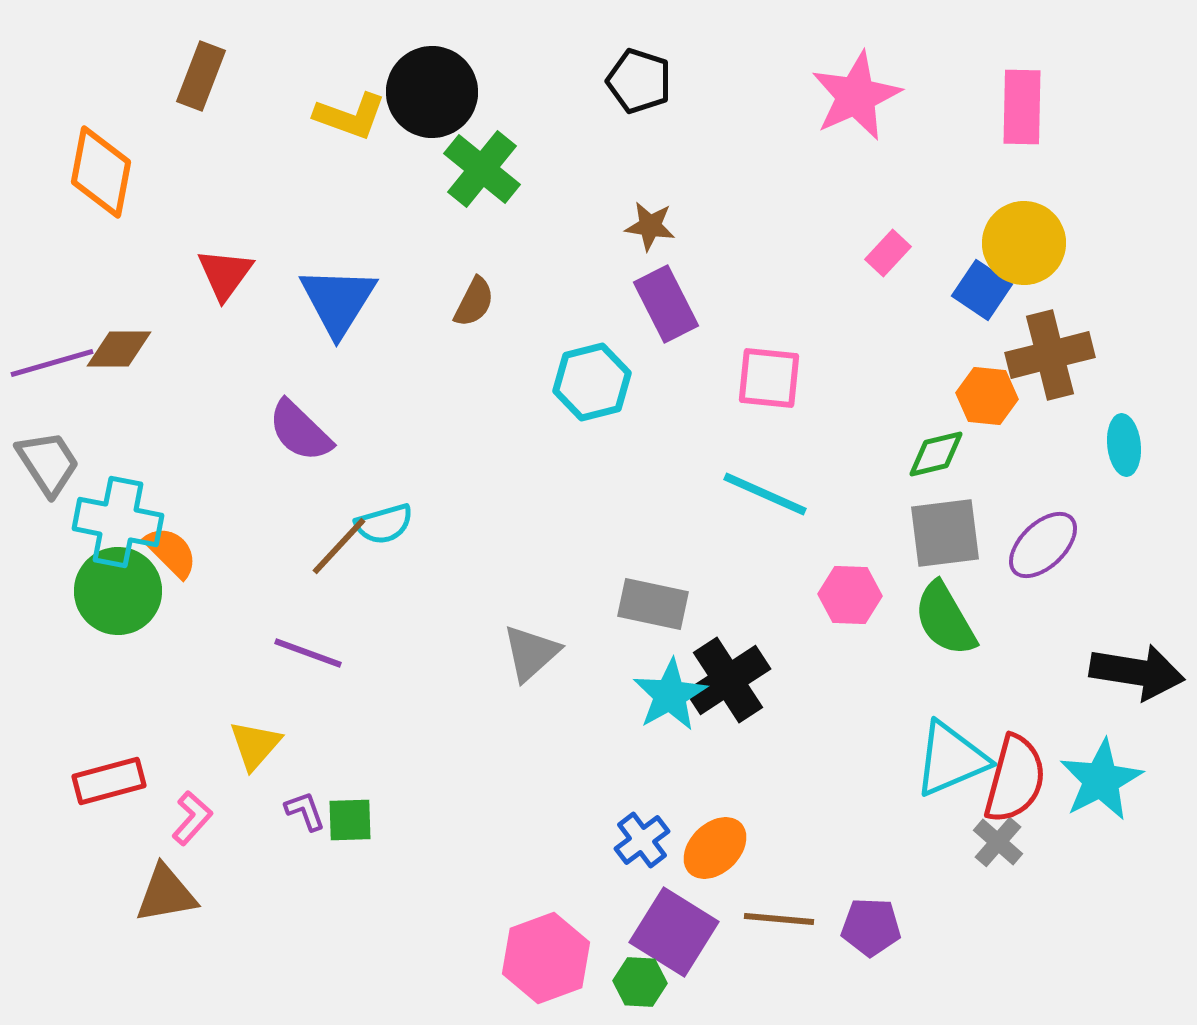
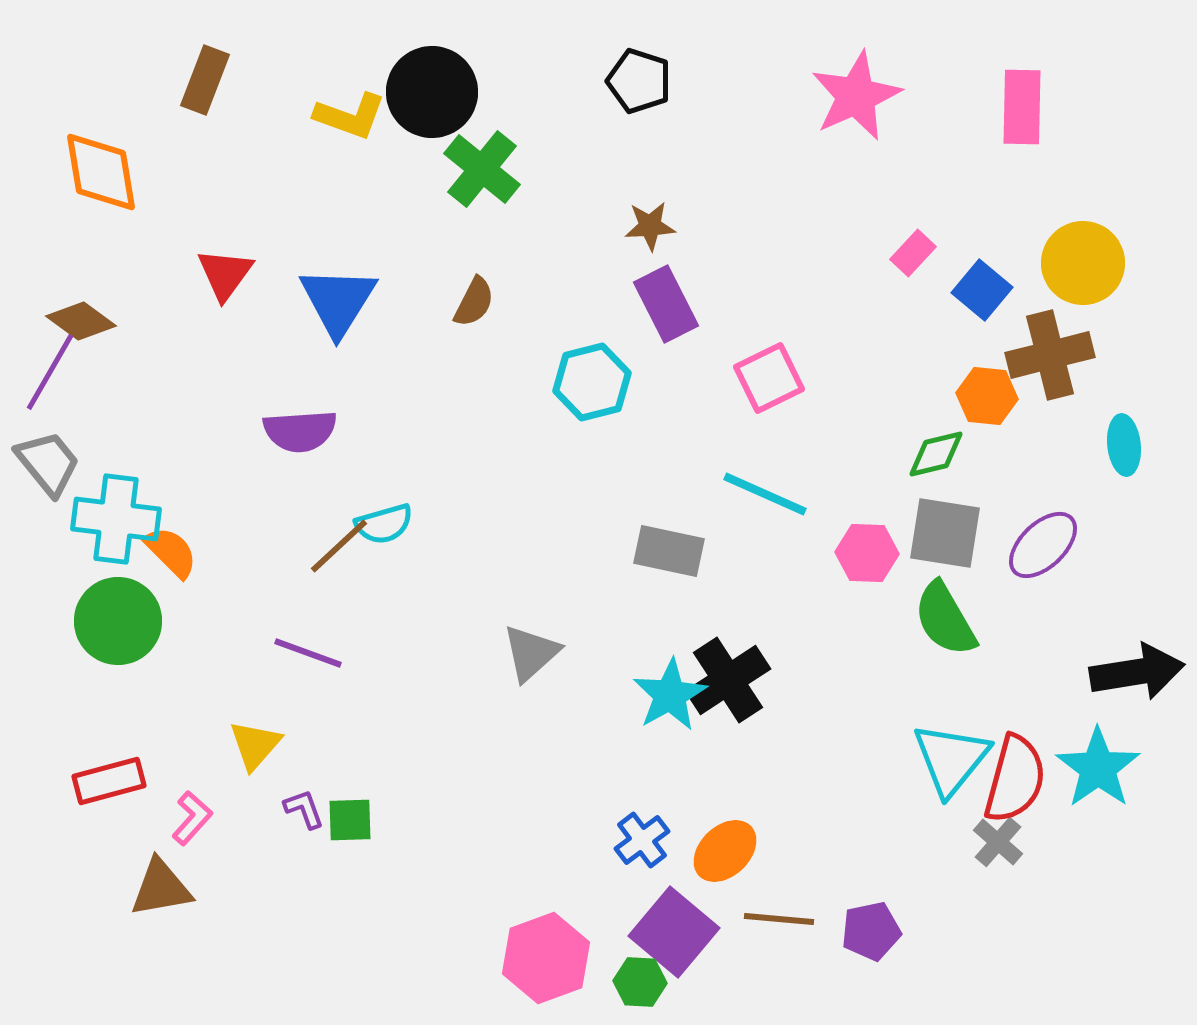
brown rectangle at (201, 76): moved 4 px right, 4 px down
orange diamond at (101, 172): rotated 20 degrees counterclockwise
brown star at (650, 226): rotated 12 degrees counterclockwise
yellow circle at (1024, 243): moved 59 px right, 20 px down
pink rectangle at (888, 253): moved 25 px right
blue square at (982, 290): rotated 6 degrees clockwise
brown diamond at (119, 349): moved 38 px left, 28 px up; rotated 36 degrees clockwise
purple line at (52, 363): moved 2 px left, 9 px down; rotated 44 degrees counterclockwise
pink square at (769, 378): rotated 32 degrees counterclockwise
purple semicircle at (300, 431): rotated 48 degrees counterclockwise
gray trapezoid at (48, 463): rotated 6 degrees counterclockwise
cyan cross at (118, 522): moved 2 px left, 3 px up; rotated 4 degrees counterclockwise
gray square at (945, 533): rotated 16 degrees clockwise
brown line at (339, 546): rotated 4 degrees clockwise
green circle at (118, 591): moved 30 px down
pink hexagon at (850, 595): moved 17 px right, 42 px up
gray rectangle at (653, 604): moved 16 px right, 53 px up
black arrow at (1137, 672): rotated 18 degrees counterclockwise
cyan triangle at (951, 759): rotated 28 degrees counterclockwise
cyan star at (1101, 780): moved 3 px left, 12 px up; rotated 8 degrees counterclockwise
purple L-shape at (305, 811): moved 1 px left, 2 px up
orange ellipse at (715, 848): moved 10 px right, 3 px down
brown triangle at (166, 894): moved 5 px left, 6 px up
purple pentagon at (871, 927): moved 4 px down; rotated 14 degrees counterclockwise
purple square at (674, 932): rotated 8 degrees clockwise
